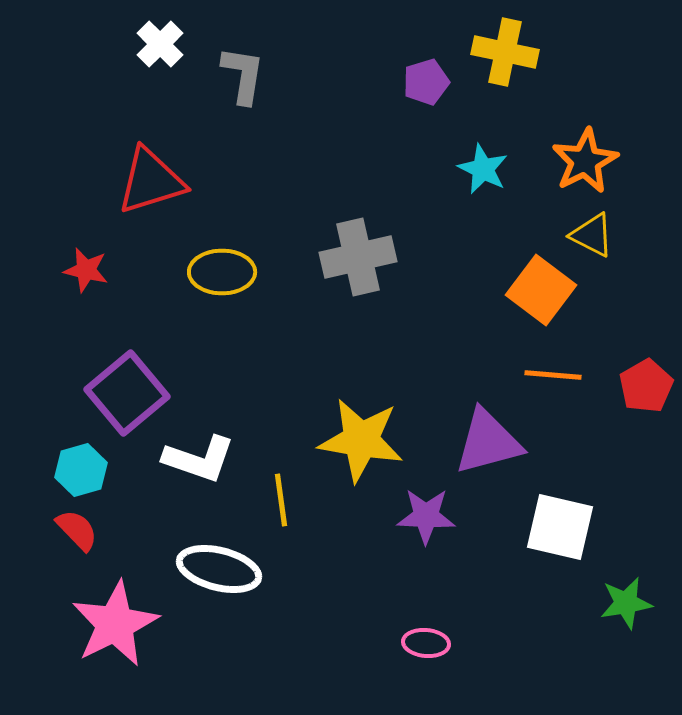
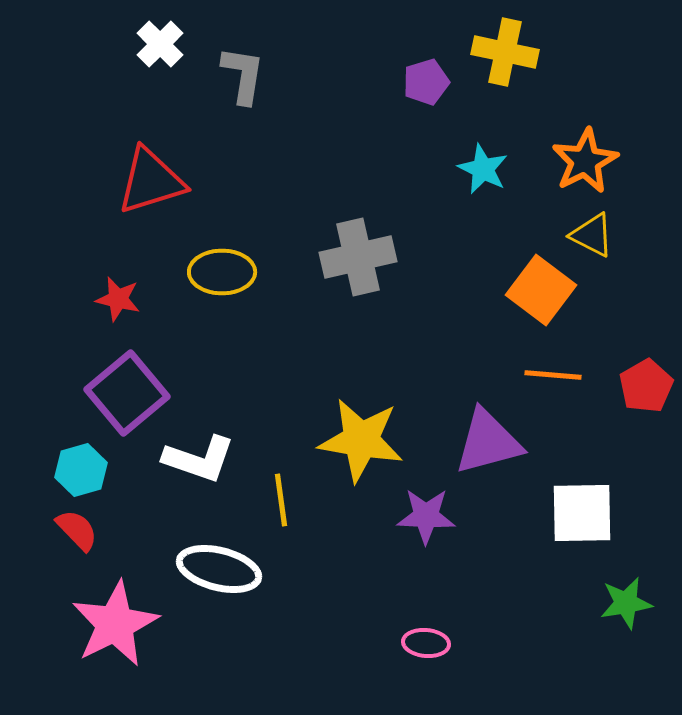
red star: moved 32 px right, 29 px down
white square: moved 22 px right, 14 px up; rotated 14 degrees counterclockwise
